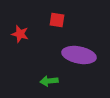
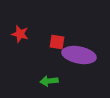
red square: moved 22 px down
